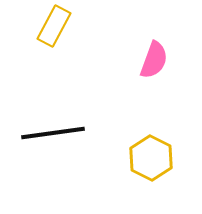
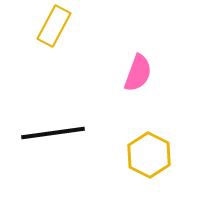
pink semicircle: moved 16 px left, 13 px down
yellow hexagon: moved 2 px left, 3 px up
